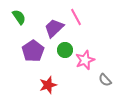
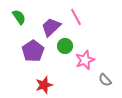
purple trapezoid: moved 3 px left, 1 px up
green circle: moved 4 px up
red star: moved 4 px left
